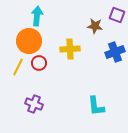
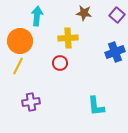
purple square: rotated 21 degrees clockwise
brown star: moved 11 px left, 13 px up
orange circle: moved 9 px left
yellow cross: moved 2 px left, 11 px up
red circle: moved 21 px right
yellow line: moved 1 px up
purple cross: moved 3 px left, 2 px up; rotated 30 degrees counterclockwise
